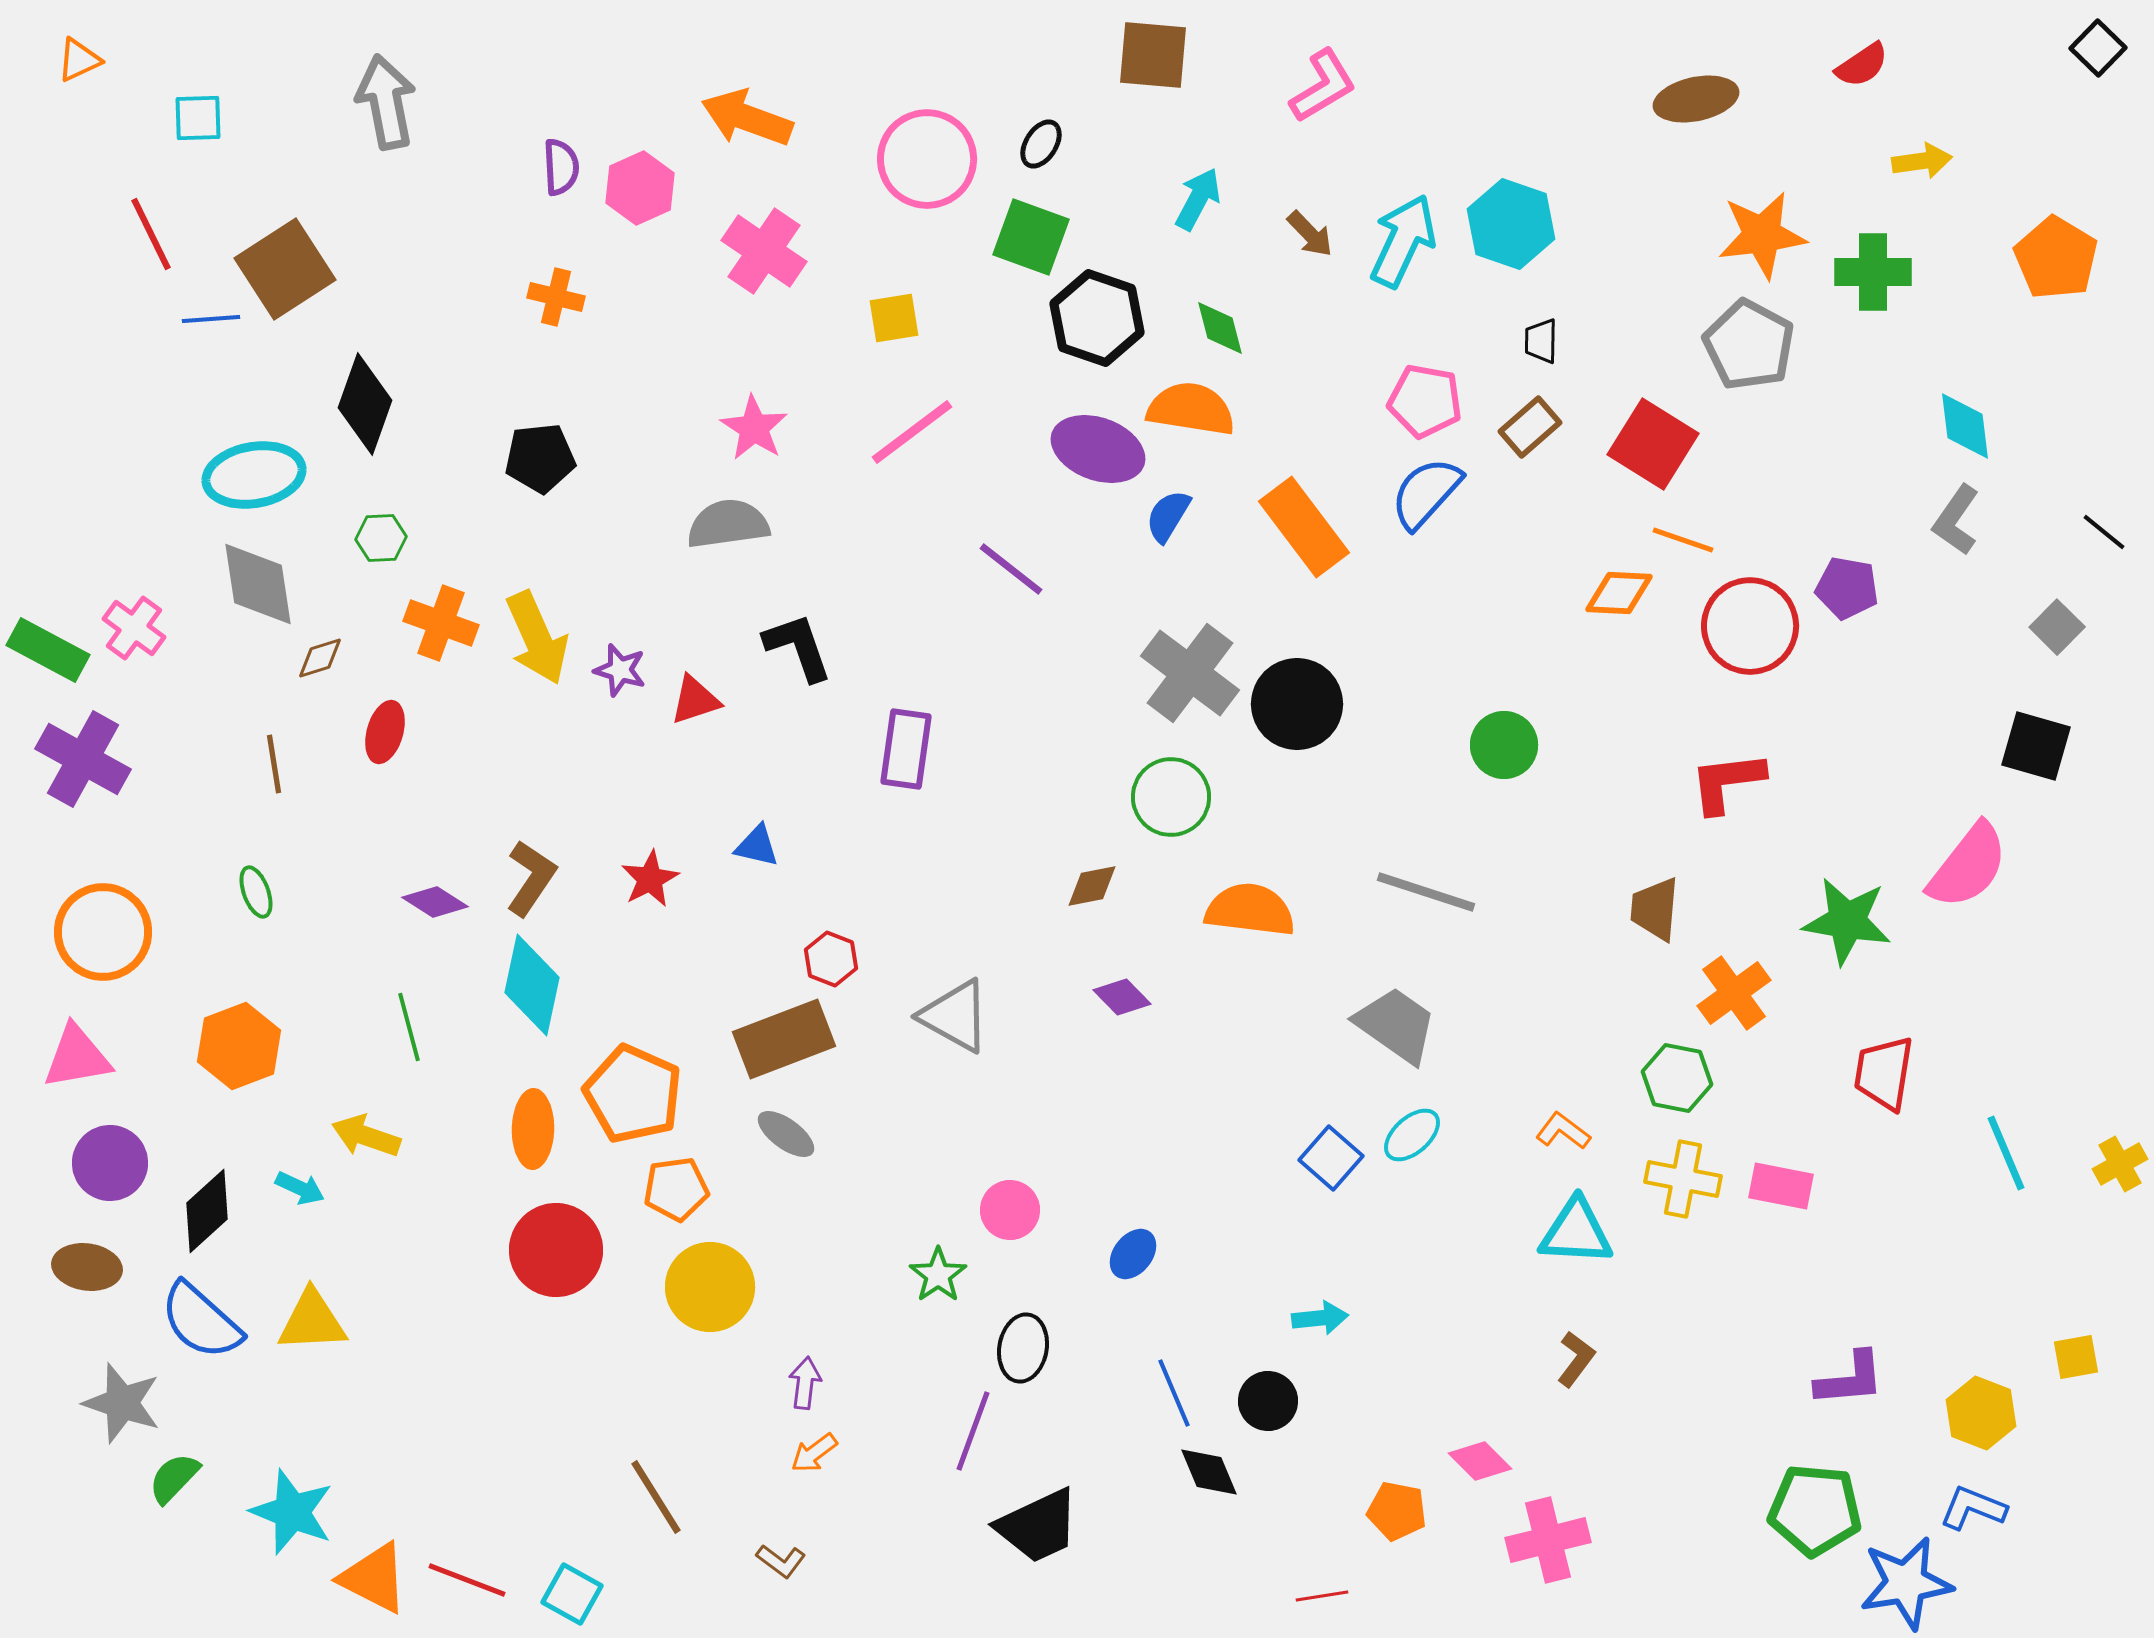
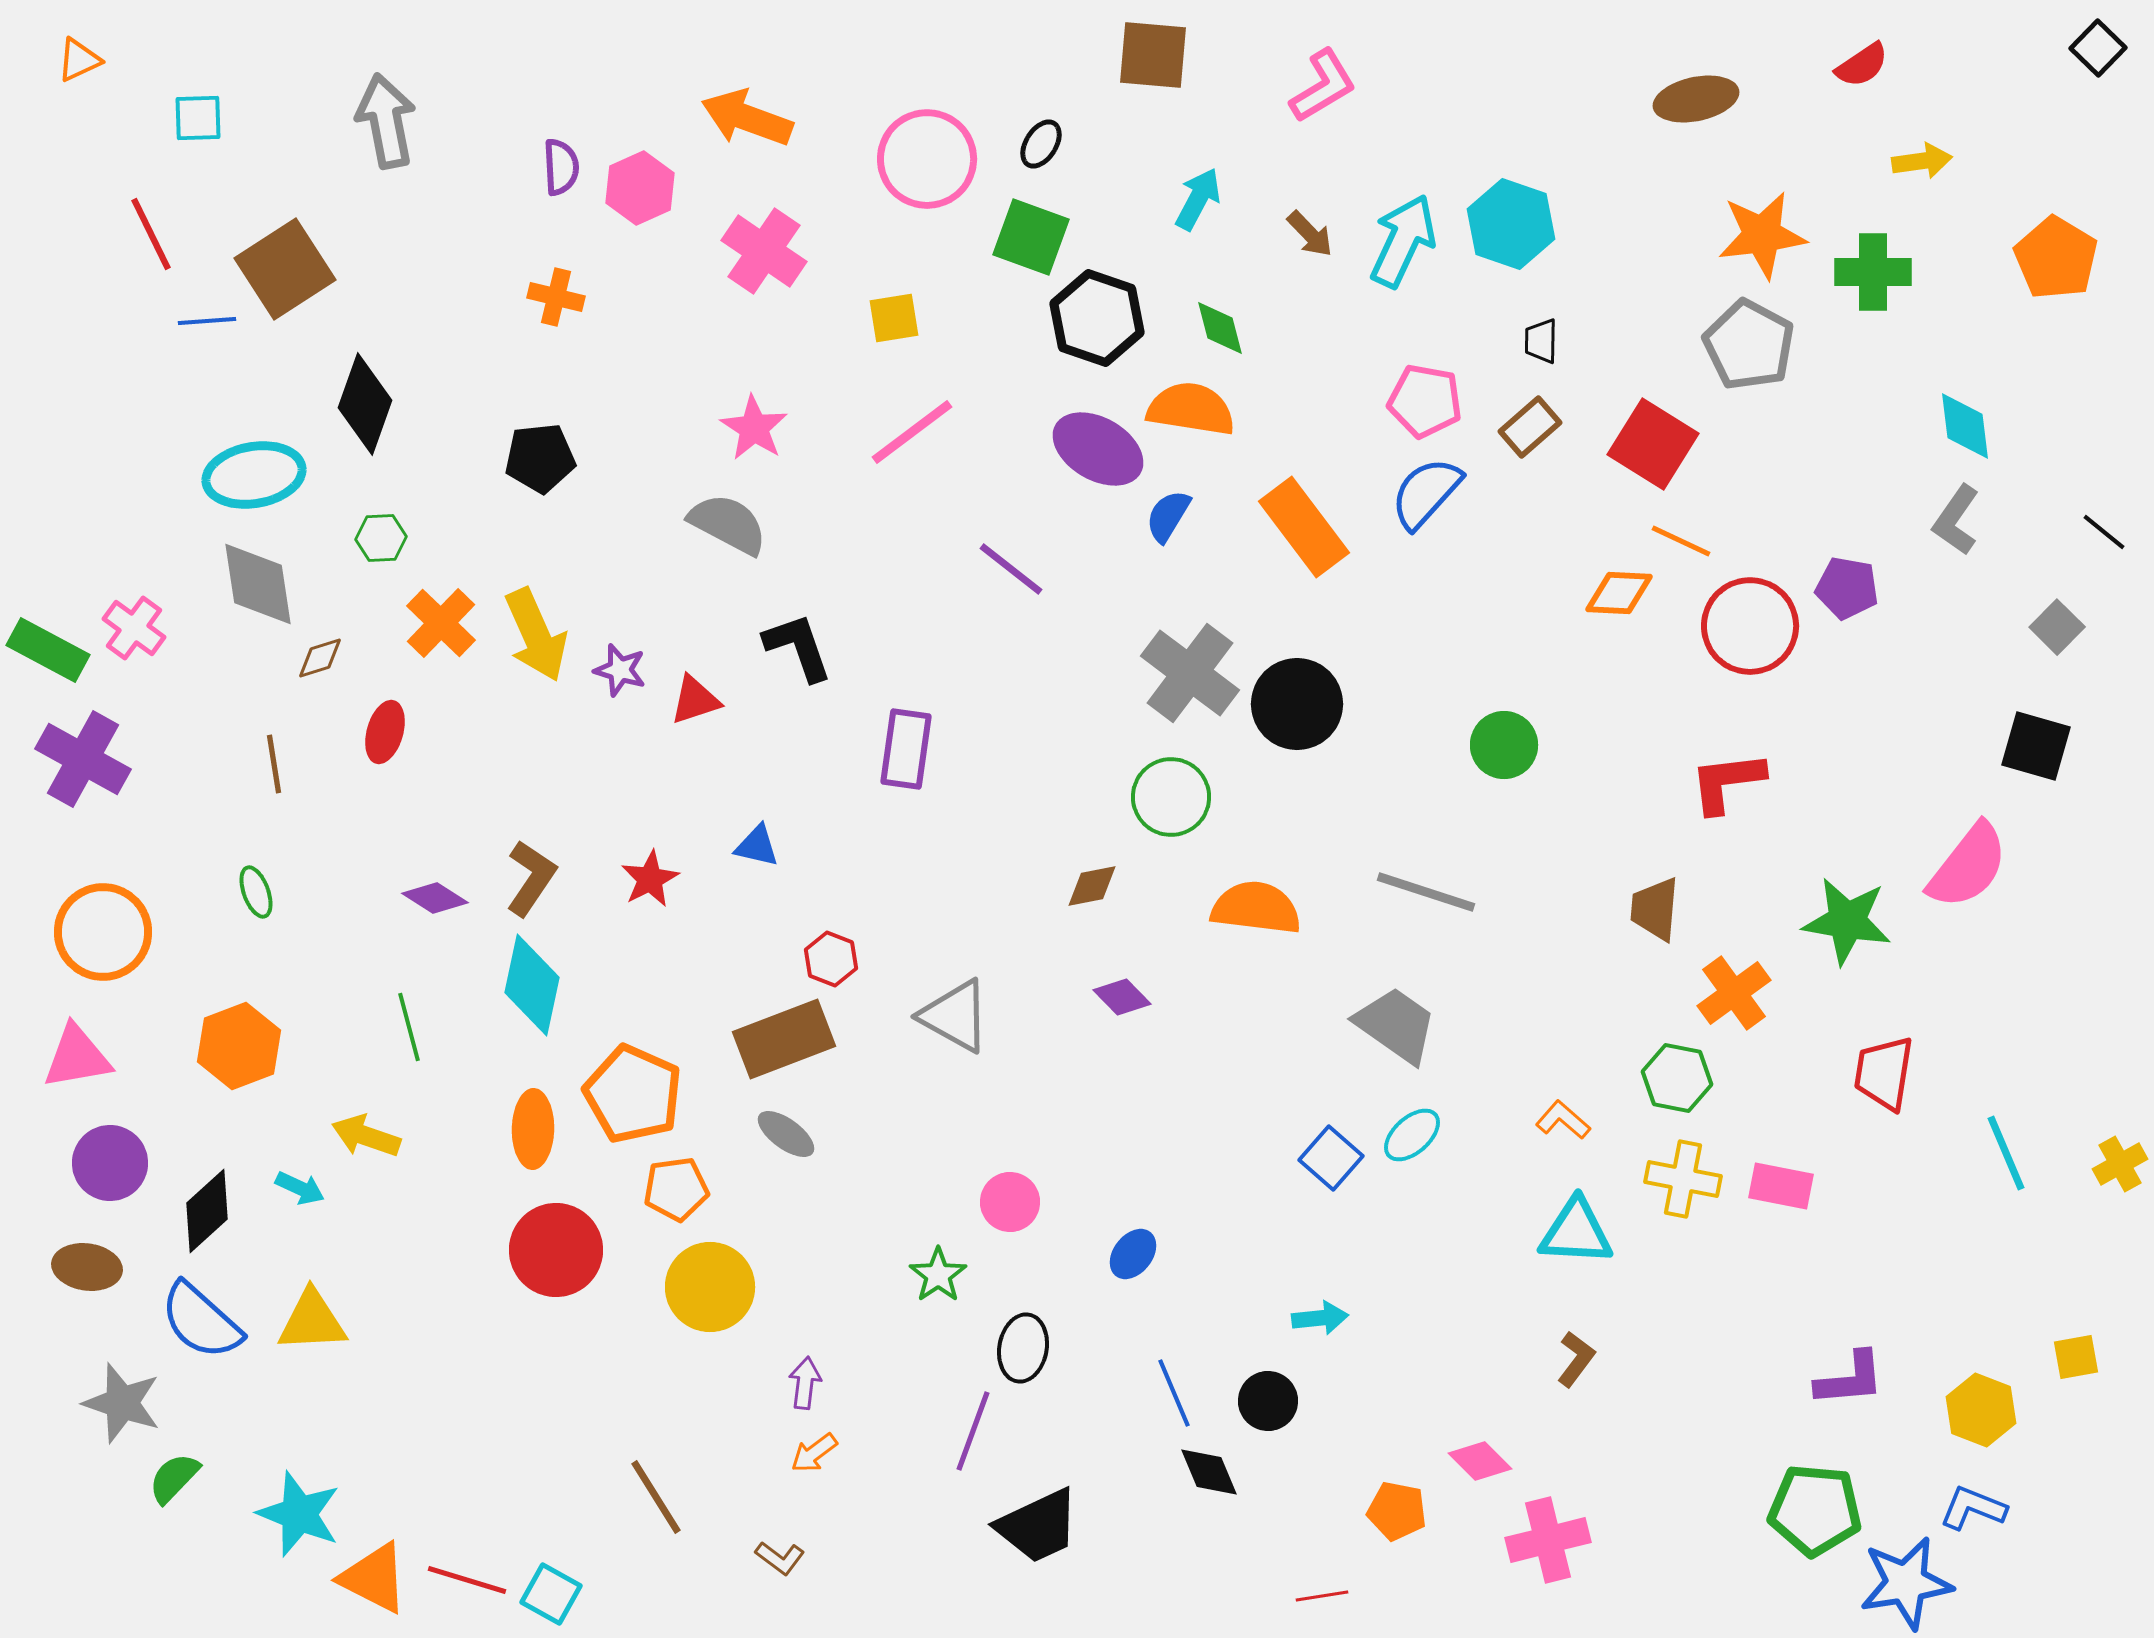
gray arrow at (386, 102): moved 19 px down
blue line at (211, 319): moved 4 px left, 2 px down
purple ellipse at (1098, 449): rotated 10 degrees clockwise
gray semicircle at (728, 524): rotated 36 degrees clockwise
orange line at (1683, 540): moved 2 px left, 1 px down; rotated 6 degrees clockwise
orange cross at (441, 623): rotated 24 degrees clockwise
yellow arrow at (537, 638): moved 1 px left, 3 px up
purple diamond at (435, 902): moved 4 px up
orange semicircle at (1250, 910): moved 6 px right, 2 px up
orange L-shape at (1563, 1131): moved 11 px up; rotated 4 degrees clockwise
pink circle at (1010, 1210): moved 8 px up
yellow hexagon at (1981, 1413): moved 3 px up
cyan star at (292, 1512): moved 7 px right, 2 px down
brown L-shape at (781, 1561): moved 1 px left, 3 px up
red line at (467, 1580): rotated 4 degrees counterclockwise
cyan square at (572, 1594): moved 21 px left
